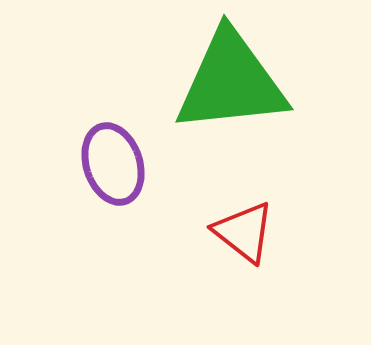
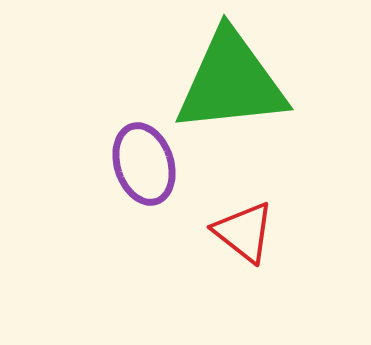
purple ellipse: moved 31 px right
